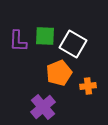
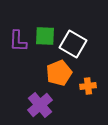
purple cross: moved 3 px left, 2 px up
